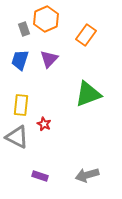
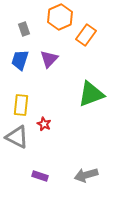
orange hexagon: moved 14 px right, 2 px up
green triangle: moved 3 px right
gray arrow: moved 1 px left
